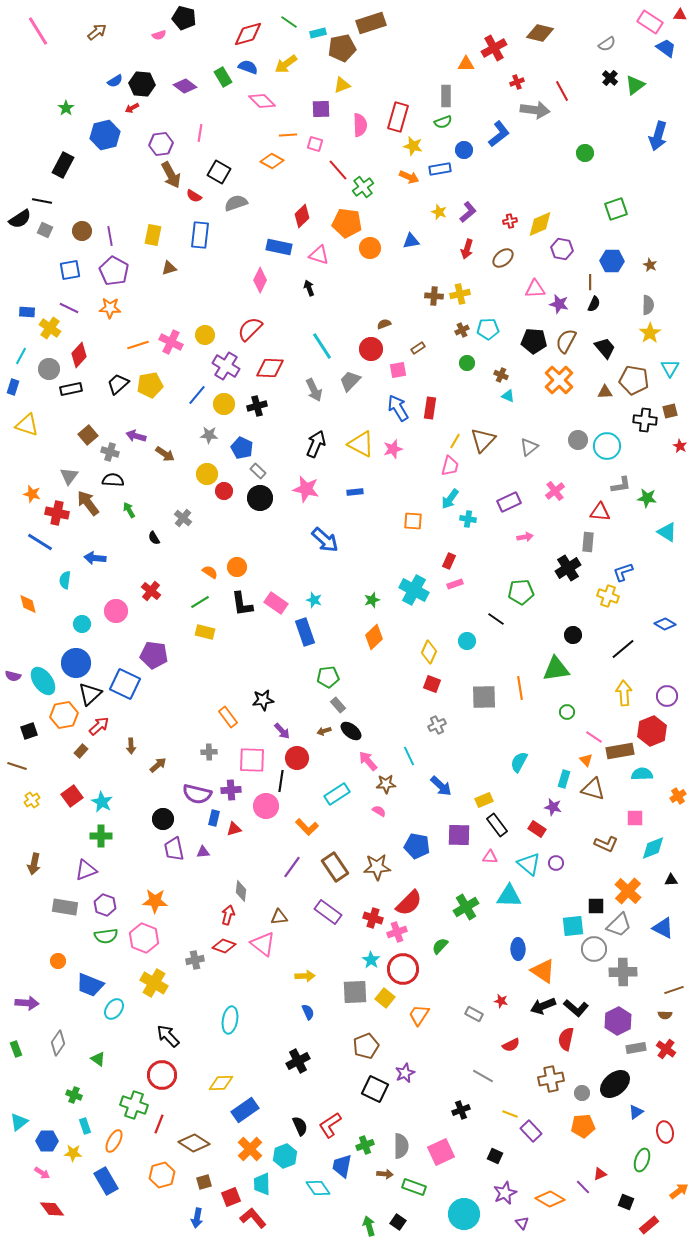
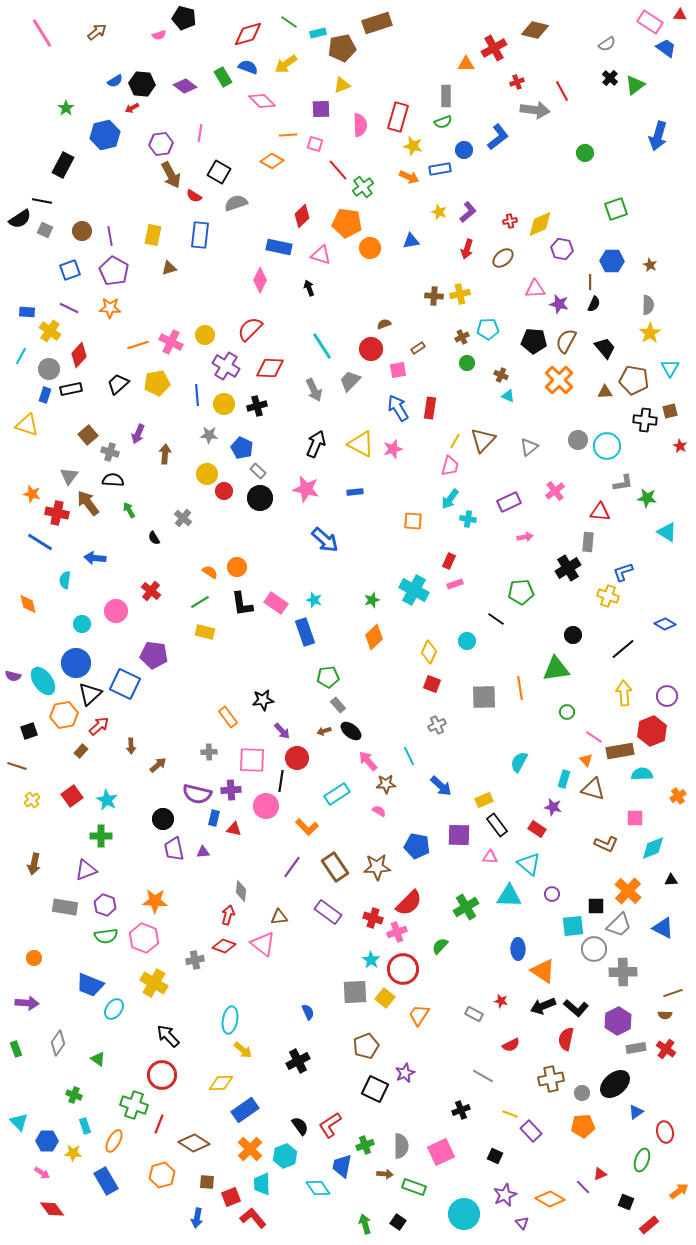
brown rectangle at (371, 23): moved 6 px right
pink line at (38, 31): moved 4 px right, 2 px down
brown diamond at (540, 33): moved 5 px left, 3 px up
blue L-shape at (499, 134): moved 1 px left, 3 px down
pink triangle at (319, 255): moved 2 px right
blue square at (70, 270): rotated 10 degrees counterclockwise
yellow cross at (50, 328): moved 3 px down
brown cross at (462, 330): moved 7 px down
yellow pentagon at (150, 385): moved 7 px right, 2 px up
blue rectangle at (13, 387): moved 32 px right, 8 px down
blue line at (197, 395): rotated 45 degrees counterclockwise
purple arrow at (136, 436): moved 2 px right, 2 px up; rotated 84 degrees counterclockwise
brown arrow at (165, 454): rotated 120 degrees counterclockwise
gray L-shape at (621, 485): moved 2 px right, 2 px up
cyan star at (102, 802): moved 5 px right, 2 px up
red triangle at (234, 829): rotated 28 degrees clockwise
purple circle at (556, 863): moved 4 px left, 31 px down
orange circle at (58, 961): moved 24 px left, 3 px up
yellow arrow at (305, 976): moved 62 px left, 74 px down; rotated 42 degrees clockwise
brown line at (674, 990): moved 1 px left, 3 px down
cyan triangle at (19, 1122): rotated 36 degrees counterclockwise
black semicircle at (300, 1126): rotated 12 degrees counterclockwise
brown square at (204, 1182): moved 3 px right; rotated 21 degrees clockwise
purple star at (505, 1193): moved 2 px down
green arrow at (369, 1226): moved 4 px left, 2 px up
